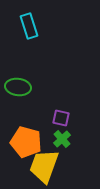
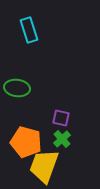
cyan rectangle: moved 4 px down
green ellipse: moved 1 px left, 1 px down
